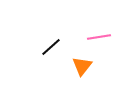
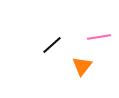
black line: moved 1 px right, 2 px up
